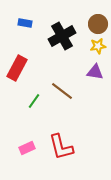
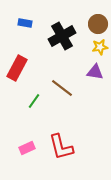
yellow star: moved 2 px right, 1 px down
brown line: moved 3 px up
